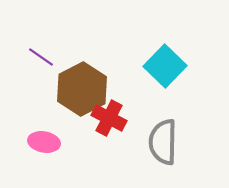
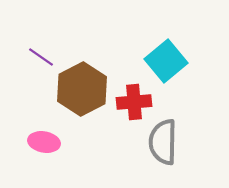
cyan square: moved 1 px right, 5 px up; rotated 6 degrees clockwise
red cross: moved 25 px right, 16 px up; rotated 32 degrees counterclockwise
